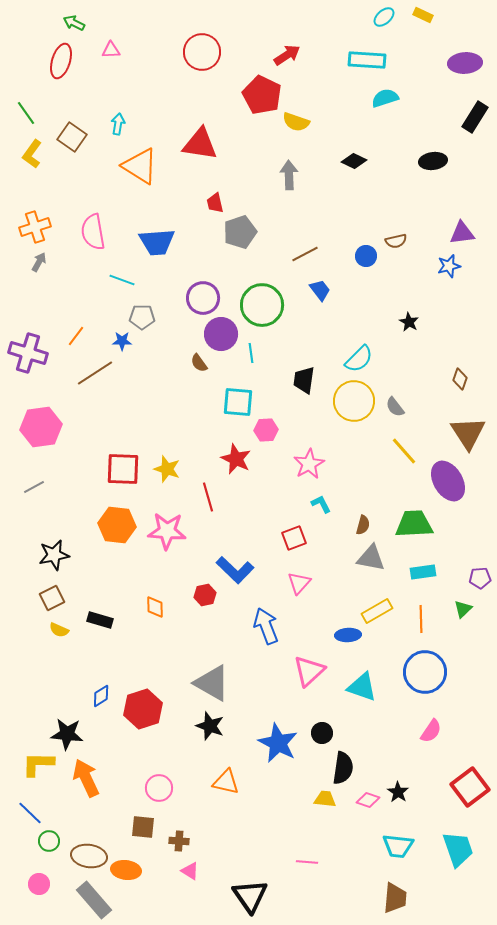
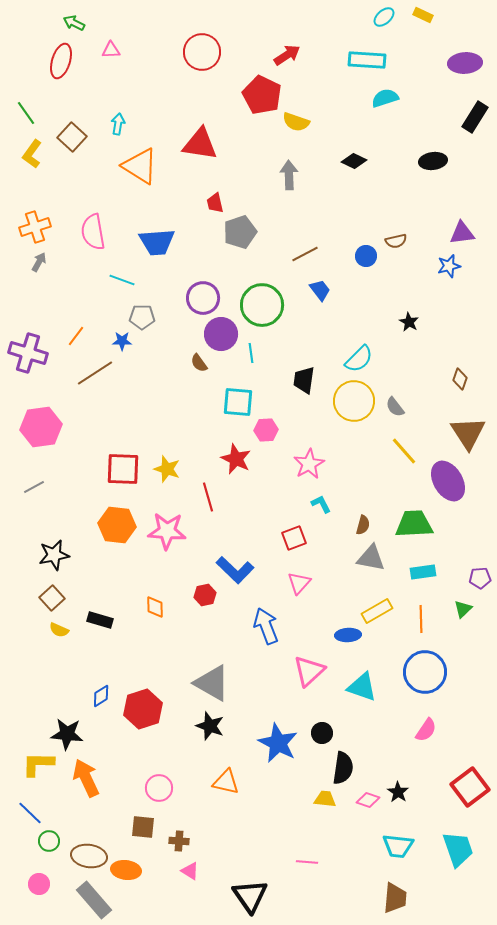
brown square at (72, 137): rotated 8 degrees clockwise
brown square at (52, 598): rotated 15 degrees counterclockwise
pink semicircle at (431, 731): moved 5 px left, 1 px up
